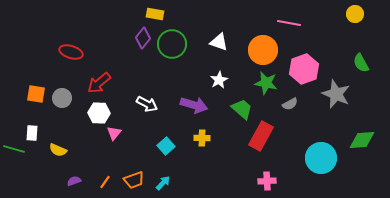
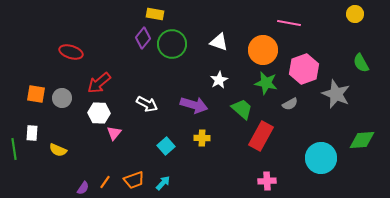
green line: rotated 65 degrees clockwise
purple semicircle: moved 9 px right, 7 px down; rotated 144 degrees clockwise
